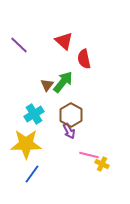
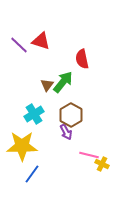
red triangle: moved 23 px left; rotated 24 degrees counterclockwise
red semicircle: moved 2 px left
purple arrow: moved 3 px left, 1 px down
yellow star: moved 4 px left, 2 px down
